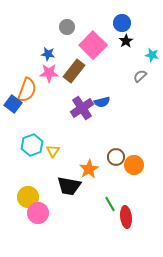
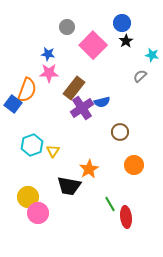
brown rectangle: moved 17 px down
brown circle: moved 4 px right, 25 px up
